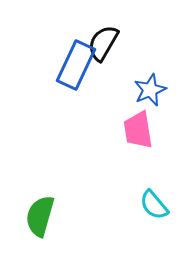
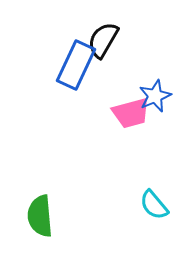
black semicircle: moved 3 px up
blue star: moved 5 px right, 6 px down
pink trapezoid: moved 7 px left, 17 px up; rotated 96 degrees counterclockwise
green semicircle: rotated 21 degrees counterclockwise
